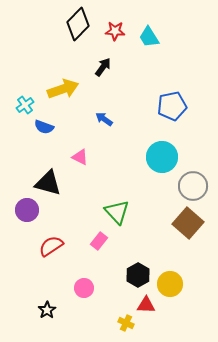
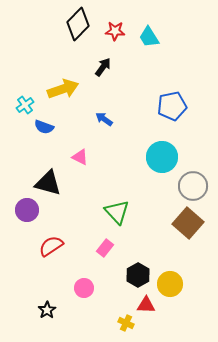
pink rectangle: moved 6 px right, 7 px down
